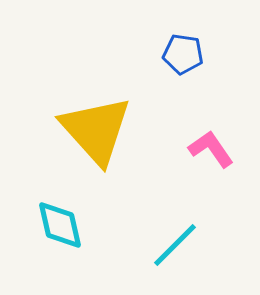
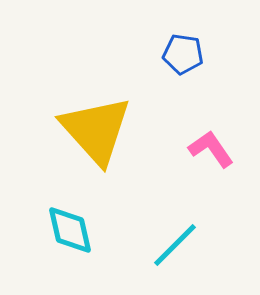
cyan diamond: moved 10 px right, 5 px down
